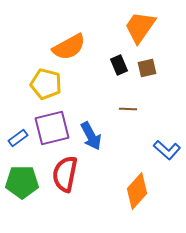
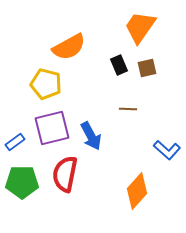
blue rectangle: moved 3 px left, 4 px down
